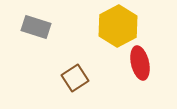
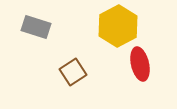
red ellipse: moved 1 px down
brown square: moved 2 px left, 6 px up
